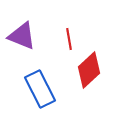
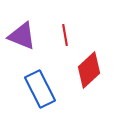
red line: moved 4 px left, 4 px up
